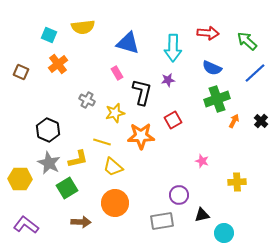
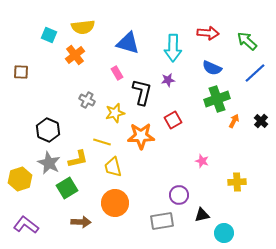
orange cross: moved 17 px right, 9 px up
brown square: rotated 21 degrees counterclockwise
yellow trapezoid: rotated 35 degrees clockwise
yellow hexagon: rotated 20 degrees counterclockwise
